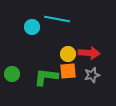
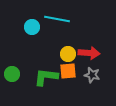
gray star: rotated 28 degrees clockwise
